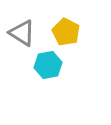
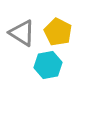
yellow pentagon: moved 8 px left
